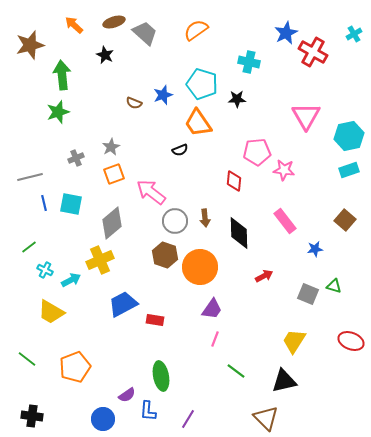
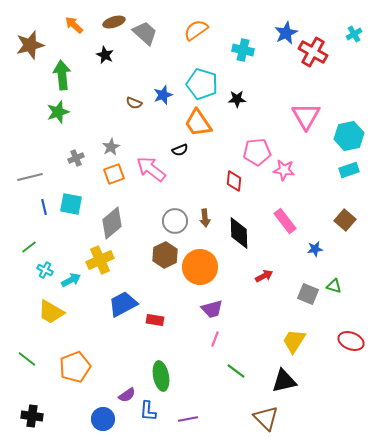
cyan cross at (249, 62): moved 6 px left, 12 px up
pink arrow at (151, 192): moved 23 px up
blue line at (44, 203): moved 4 px down
brown hexagon at (165, 255): rotated 15 degrees clockwise
purple trapezoid at (212, 309): rotated 40 degrees clockwise
purple line at (188, 419): rotated 48 degrees clockwise
